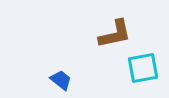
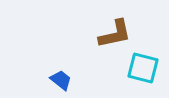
cyan square: rotated 24 degrees clockwise
